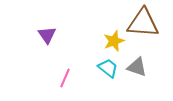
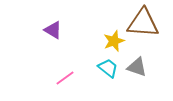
purple triangle: moved 6 px right, 5 px up; rotated 24 degrees counterclockwise
pink line: rotated 30 degrees clockwise
